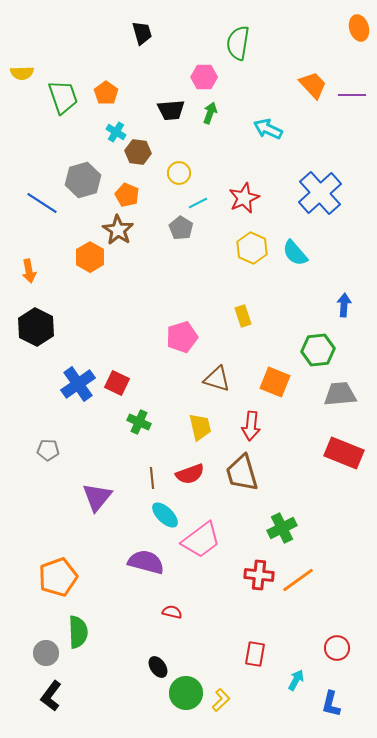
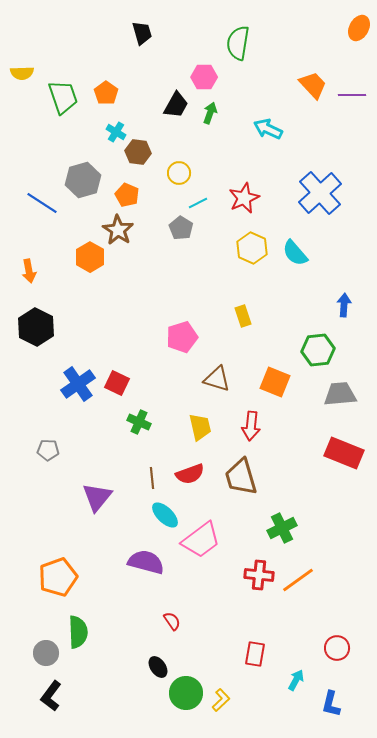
orange ellipse at (359, 28): rotated 45 degrees clockwise
black trapezoid at (171, 110): moved 5 px right, 5 px up; rotated 56 degrees counterclockwise
brown trapezoid at (242, 473): moved 1 px left, 4 px down
red semicircle at (172, 612): moved 9 px down; rotated 42 degrees clockwise
